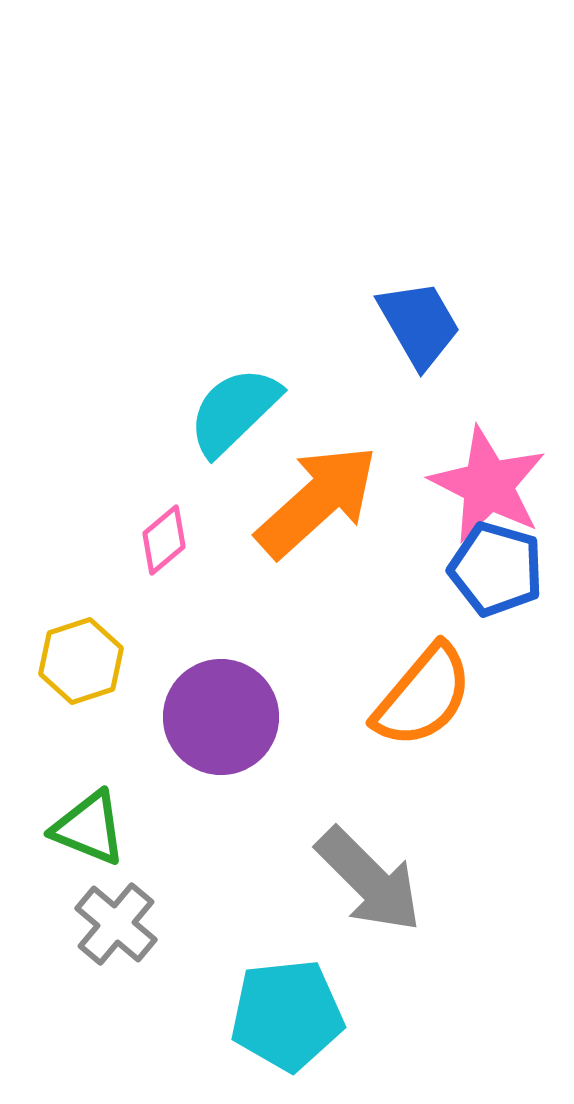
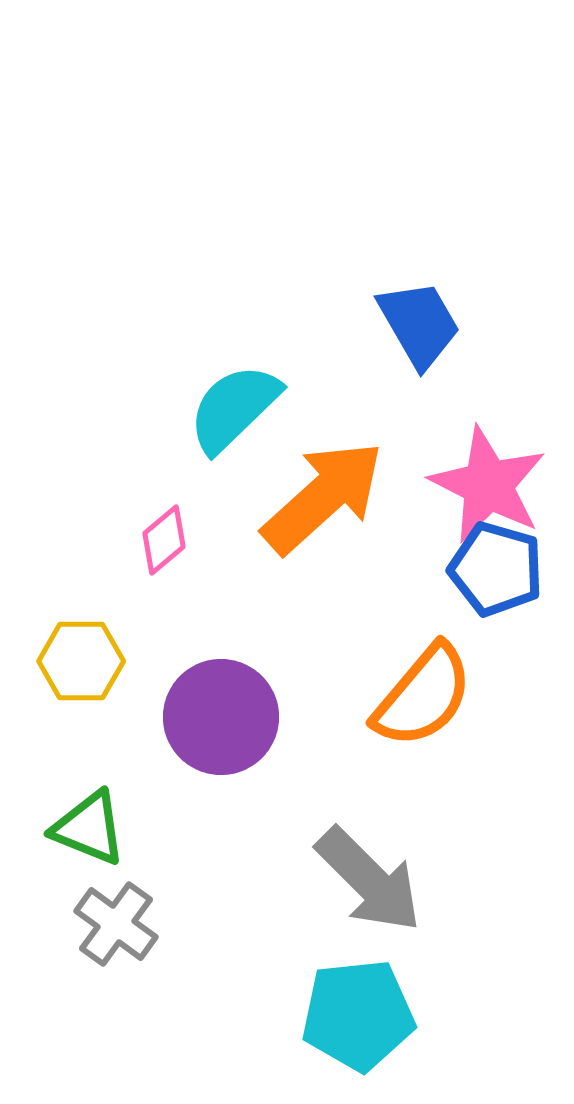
cyan semicircle: moved 3 px up
orange arrow: moved 6 px right, 4 px up
yellow hexagon: rotated 18 degrees clockwise
gray cross: rotated 4 degrees counterclockwise
cyan pentagon: moved 71 px right
